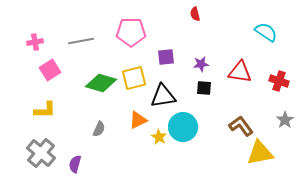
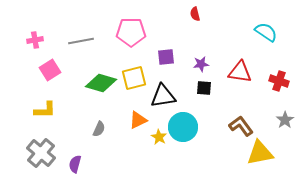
pink cross: moved 2 px up
